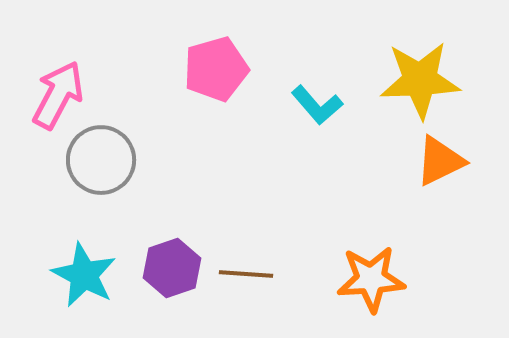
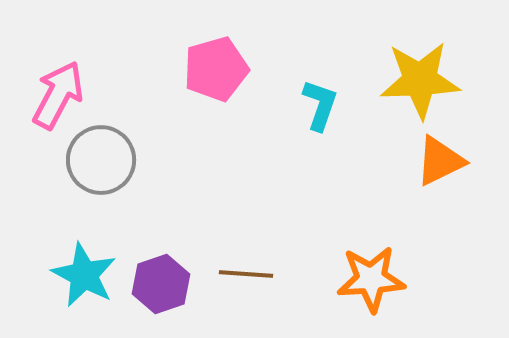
cyan L-shape: moved 3 px right; rotated 120 degrees counterclockwise
purple hexagon: moved 11 px left, 16 px down
